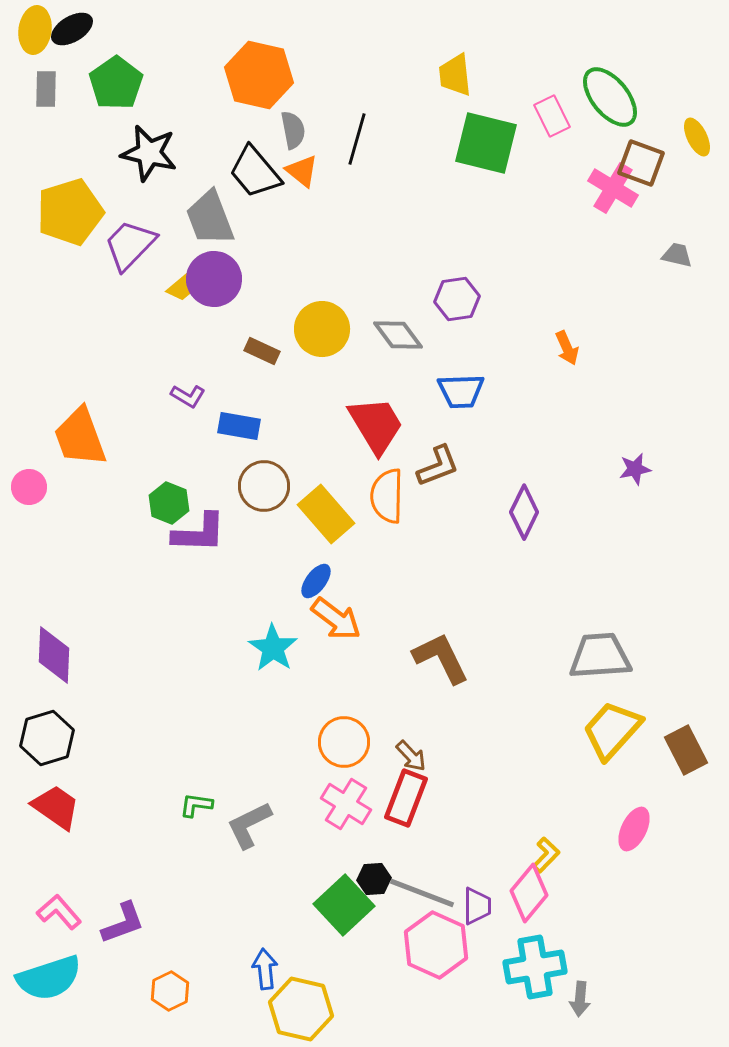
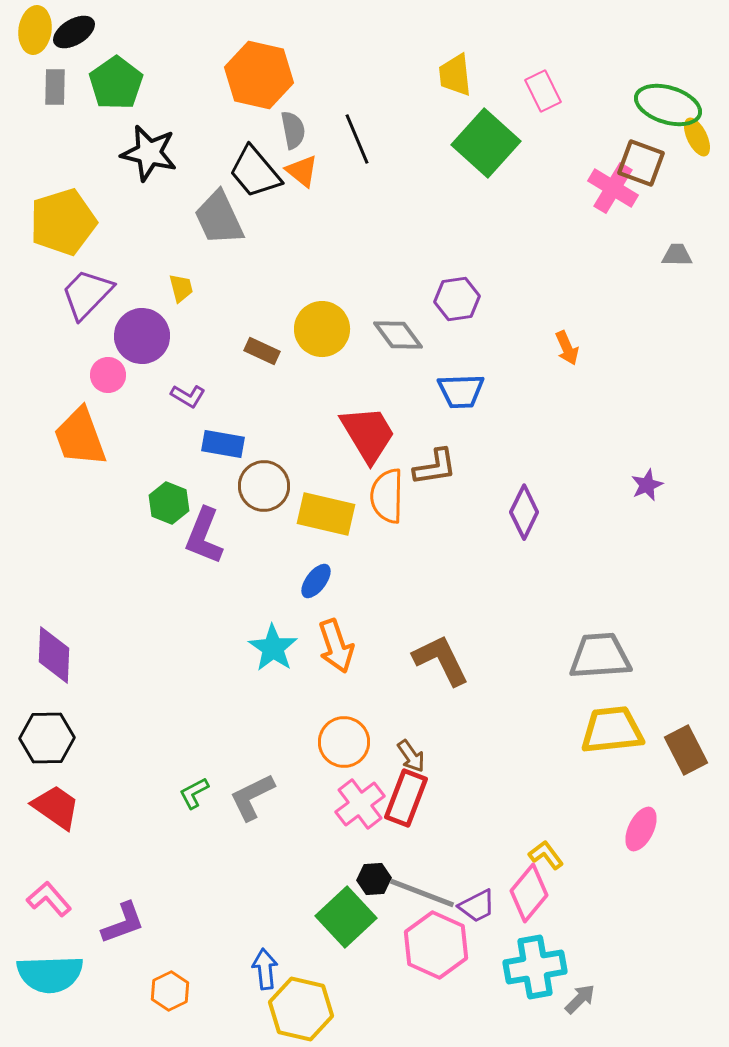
black ellipse at (72, 29): moved 2 px right, 3 px down
gray rectangle at (46, 89): moved 9 px right, 2 px up
green ellipse at (610, 97): moved 58 px right, 8 px down; rotated 34 degrees counterclockwise
pink rectangle at (552, 116): moved 9 px left, 25 px up
black line at (357, 139): rotated 39 degrees counterclockwise
green square at (486, 143): rotated 28 degrees clockwise
yellow pentagon at (70, 212): moved 7 px left, 10 px down
gray trapezoid at (210, 218): moved 9 px right; rotated 4 degrees counterclockwise
purple trapezoid at (130, 245): moved 43 px left, 49 px down
gray trapezoid at (677, 255): rotated 12 degrees counterclockwise
purple circle at (214, 279): moved 72 px left, 57 px down
yellow trapezoid at (181, 288): rotated 64 degrees counterclockwise
red trapezoid at (376, 425): moved 8 px left, 9 px down
blue rectangle at (239, 426): moved 16 px left, 18 px down
brown L-shape at (438, 466): moved 3 px left, 1 px down; rotated 12 degrees clockwise
purple star at (635, 469): moved 12 px right, 16 px down; rotated 12 degrees counterclockwise
pink circle at (29, 487): moved 79 px right, 112 px up
yellow rectangle at (326, 514): rotated 36 degrees counterclockwise
purple L-shape at (199, 533): moved 5 px right, 3 px down; rotated 110 degrees clockwise
orange arrow at (336, 619): moved 27 px down; rotated 34 degrees clockwise
brown L-shape at (441, 658): moved 2 px down
yellow trapezoid at (612, 730): rotated 42 degrees clockwise
black hexagon at (47, 738): rotated 16 degrees clockwise
brown arrow at (411, 756): rotated 8 degrees clockwise
pink cross at (346, 804): moved 14 px right; rotated 21 degrees clockwise
green L-shape at (196, 805): moved 2 px left, 12 px up; rotated 36 degrees counterclockwise
gray L-shape at (249, 825): moved 3 px right, 28 px up
pink ellipse at (634, 829): moved 7 px right
yellow L-shape at (546, 855): rotated 81 degrees counterclockwise
green square at (344, 905): moved 2 px right, 12 px down
purple trapezoid at (477, 906): rotated 63 degrees clockwise
pink L-shape at (59, 912): moved 10 px left, 13 px up
cyan semicircle at (49, 978): moved 1 px right, 4 px up; rotated 16 degrees clockwise
gray arrow at (580, 999): rotated 140 degrees counterclockwise
